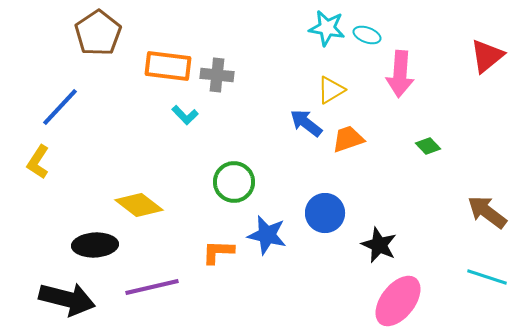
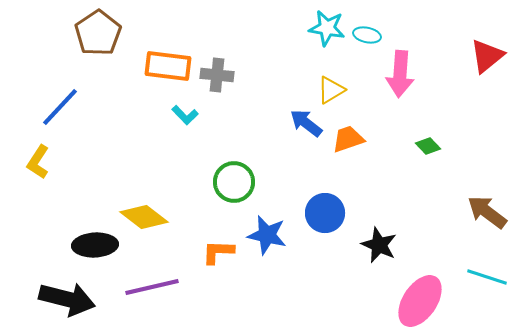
cyan ellipse: rotated 8 degrees counterclockwise
yellow diamond: moved 5 px right, 12 px down
pink ellipse: moved 22 px right; rotated 4 degrees counterclockwise
